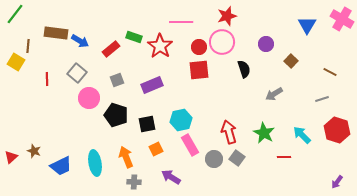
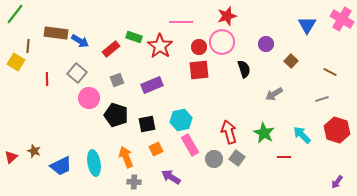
cyan ellipse at (95, 163): moved 1 px left
